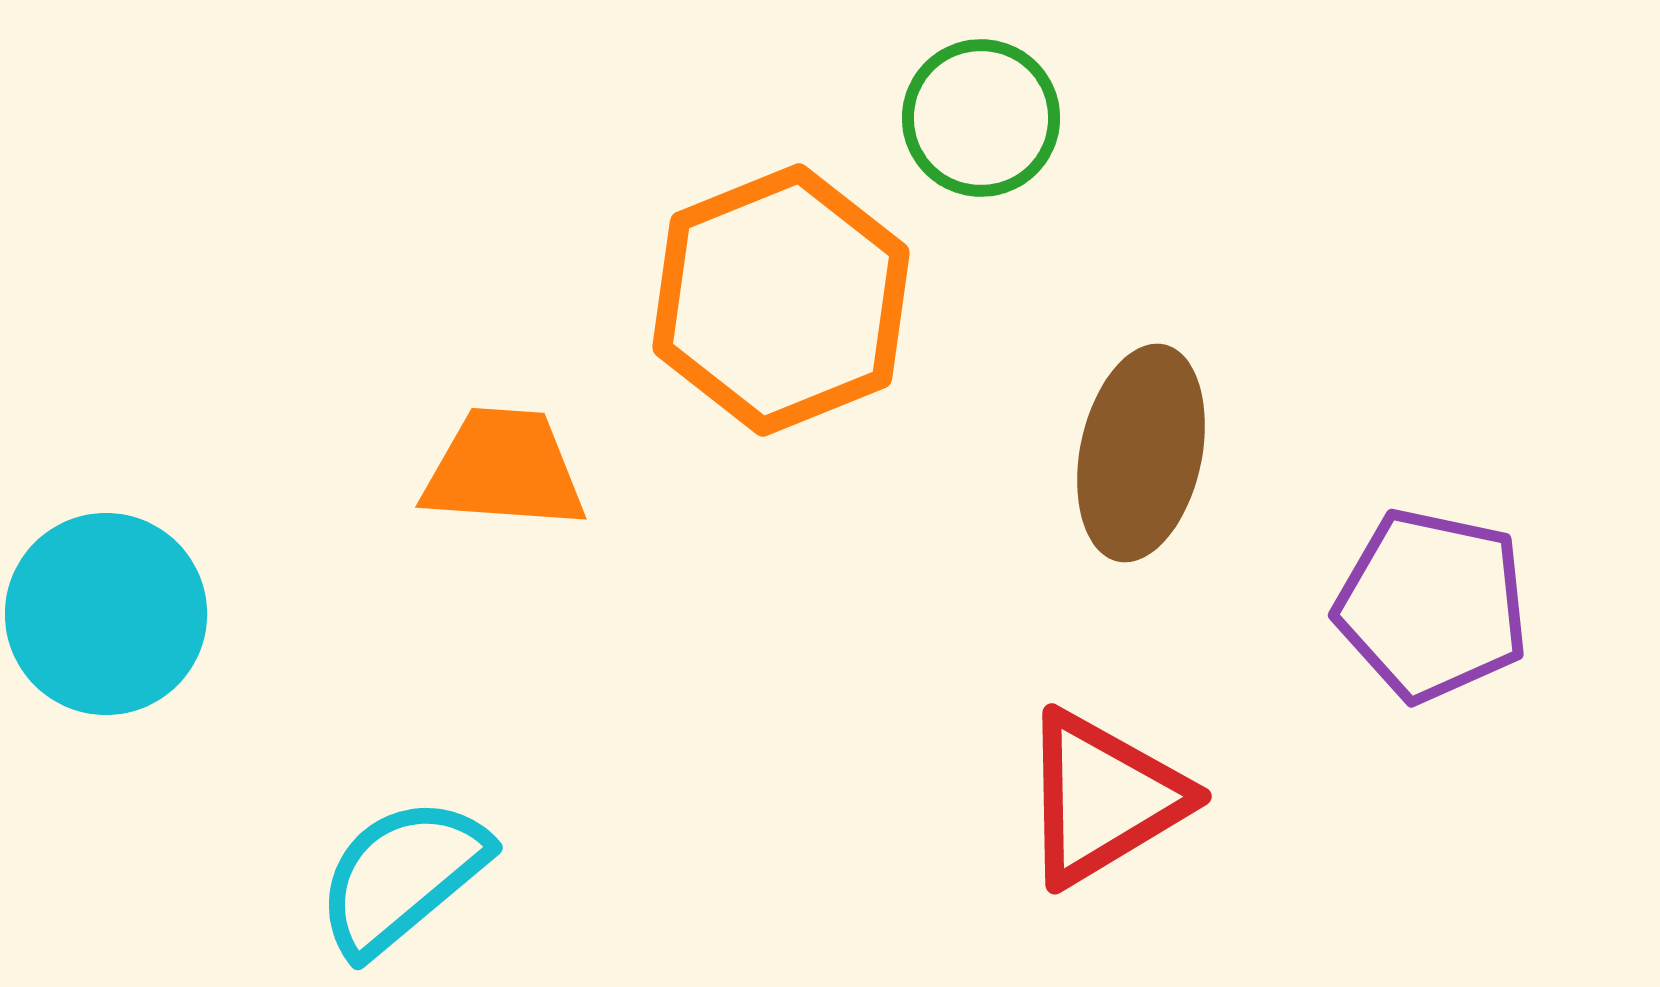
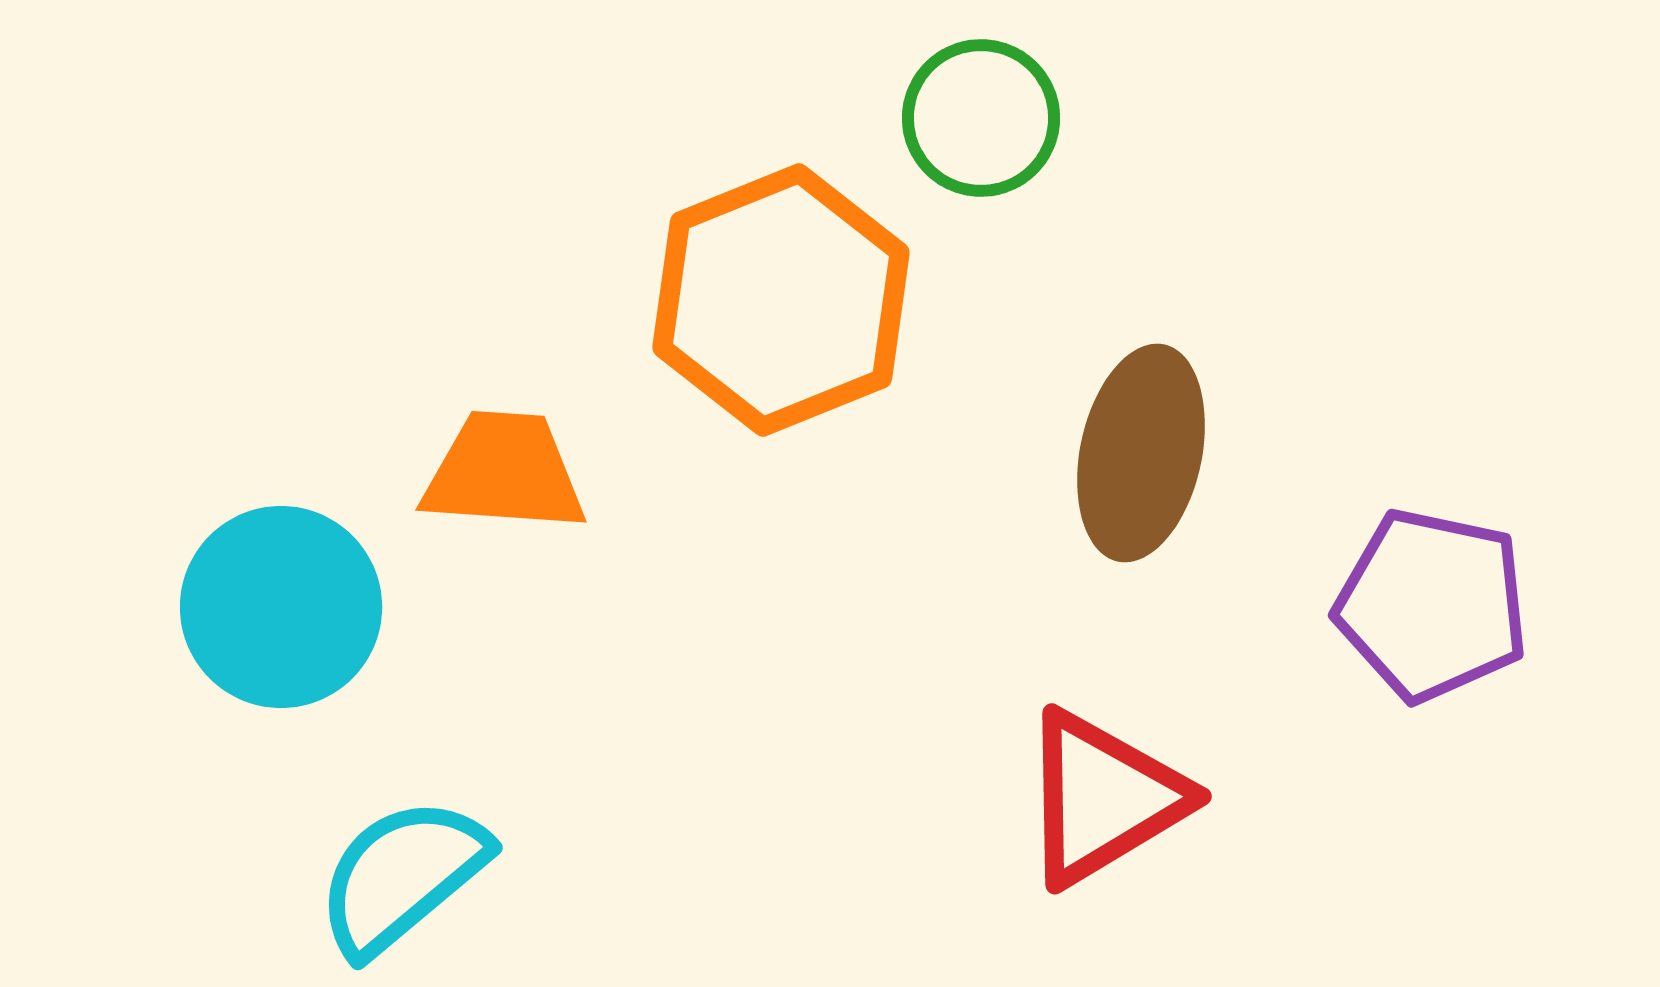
orange trapezoid: moved 3 px down
cyan circle: moved 175 px right, 7 px up
